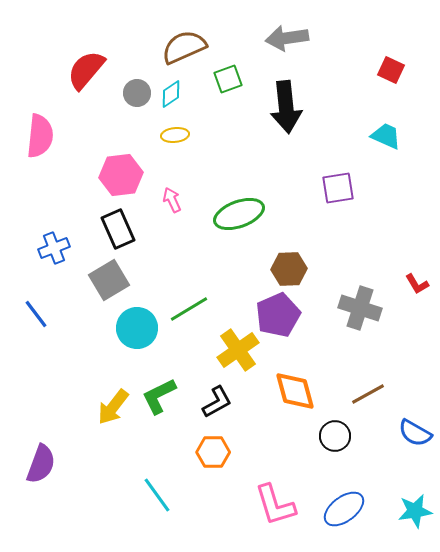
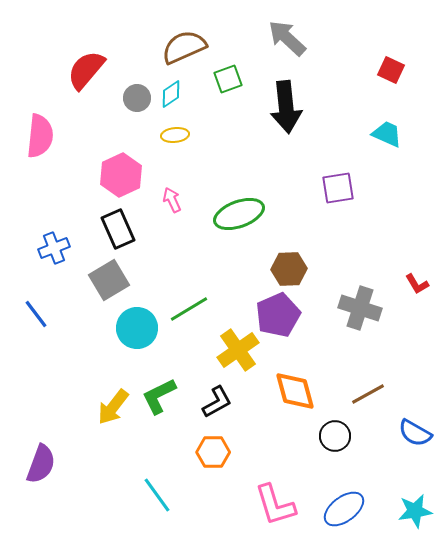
gray arrow: rotated 51 degrees clockwise
gray circle: moved 5 px down
cyan trapezoid: moved 1 px right, 2 px up
pink hexagon: rotated 18 degrees counterclockwise
